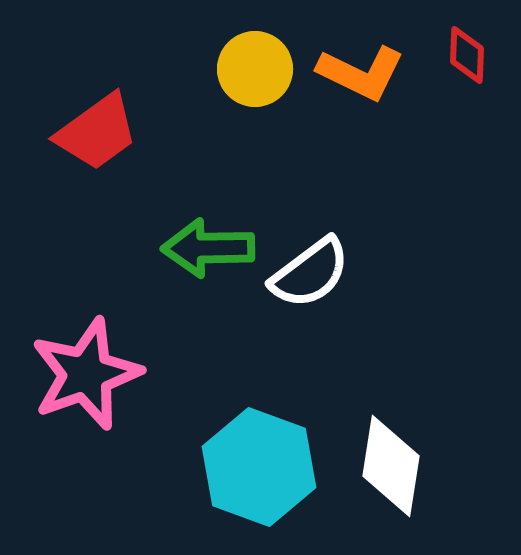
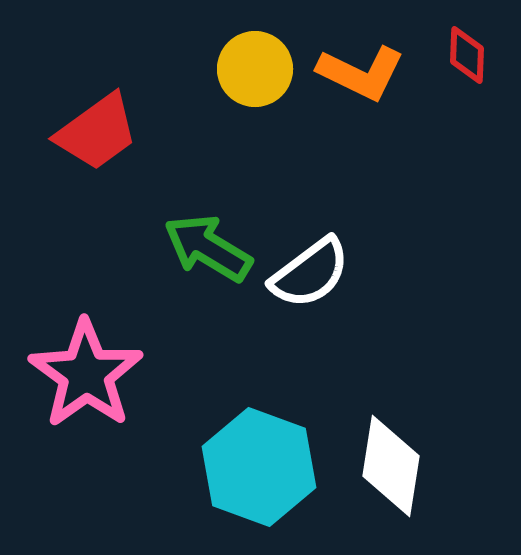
green arrow: rotated 32 degrees clockwise
pink star: rotated 16 degrees counterclockwise
